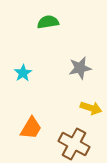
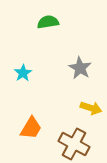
gray star: rotated 30 degrees counterclockwise
